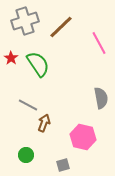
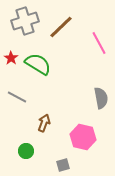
green semicircle: rotated 24 degrees counterclockwise
gray line: moved 11 px left, 8 px up
green circle: moved 4 px up
